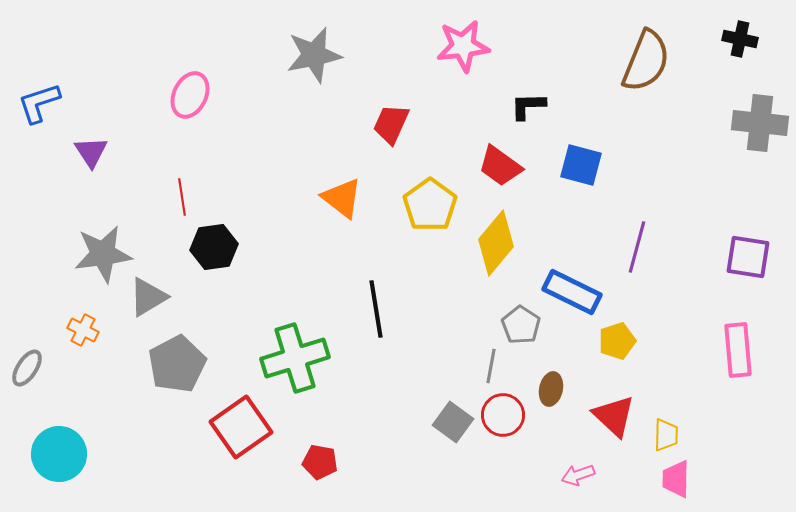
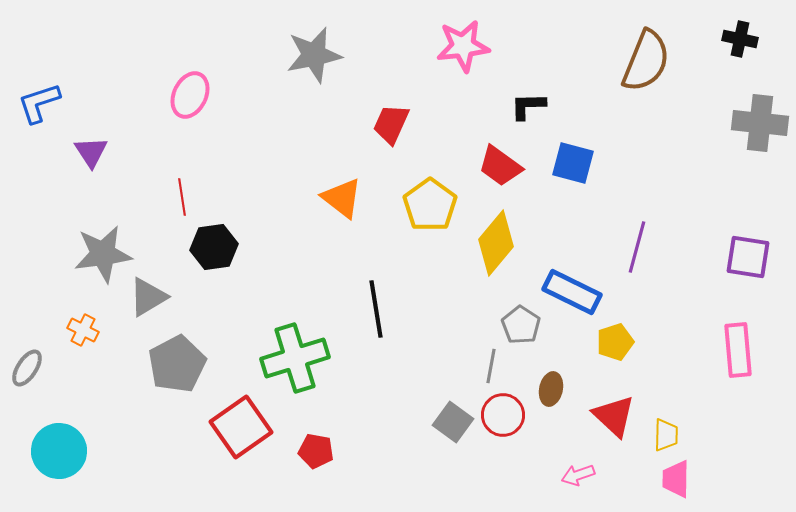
blue square at (581, 165): moved 8 px left, 2 px up
yellow pentagon at (617, 341): moved 2 px left, 1 px down
cyan circle at (59, 454): moved 3 px up
red pentagon at (320, 462): moved 4 px left, 11 px up
